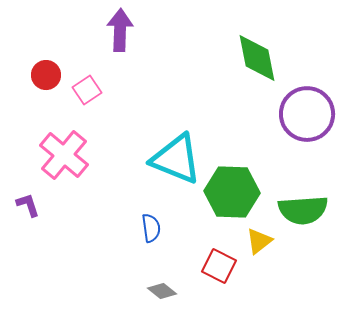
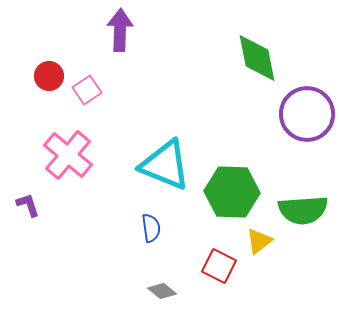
red circle: moved 3 px right, 1 px down
pink cross: moved 4 px right
cyan triangle: moved 11 px left, 6 px down
